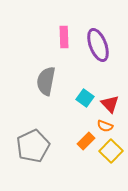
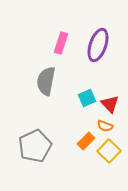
pink rectangle: moved 3 px left, 6 px down; rotated 20 degrees clockwise
purple ellipse: rotated 40 degrees clockwise
cyan square: moved 2 px right; rotated 30 degrees clockwise
gray pentagon: moved 2 px right
yellow square: moved 2 px left
